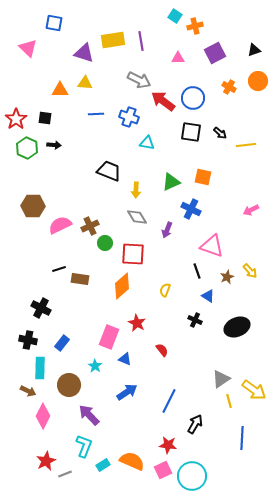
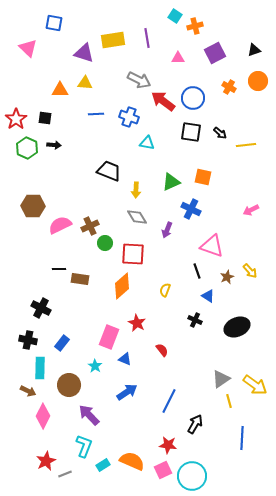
purple line at (141, 41): moved 6 px right, 3 px up
black line at (59, 269): rotated 16 degrees clockwise
yellow arrow at (254, 390): moved 1 px right, 5 px up
